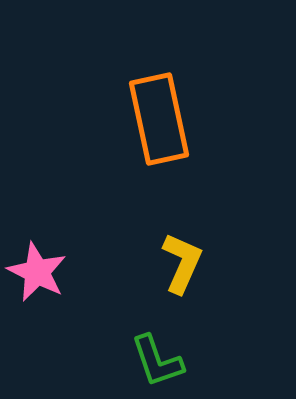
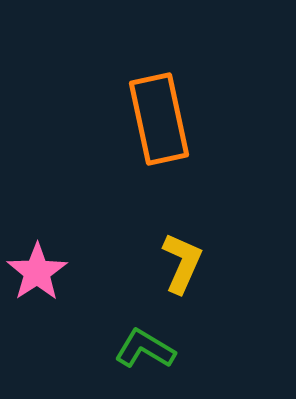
pink star: rotated 12 degrees clockwise
green L-shape: moved 12 px left, 12 px up; rotated 140 degrees clockwise
